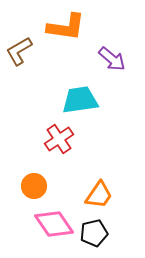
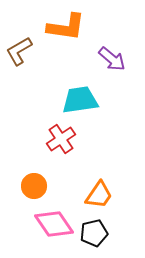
red cross: moved 2 px right
